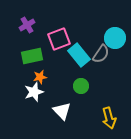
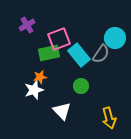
green rectangle: moved 17 px right, 3 px up
white star: moved 2 px up
